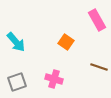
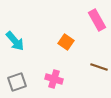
cyan arrow: moved 1 px left, 1 px up
